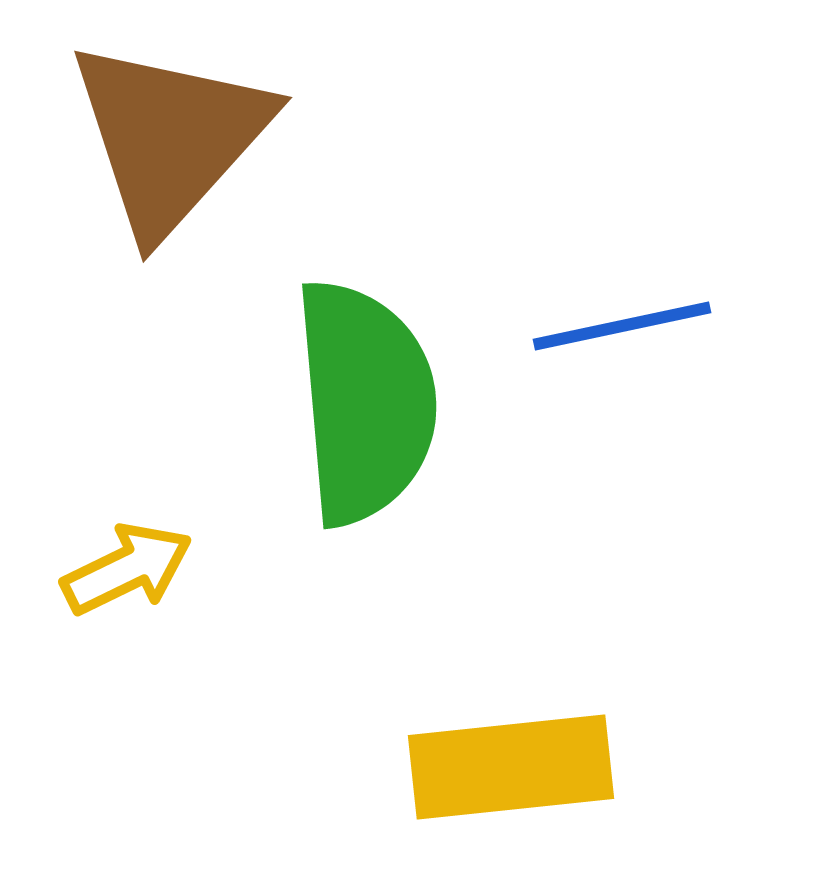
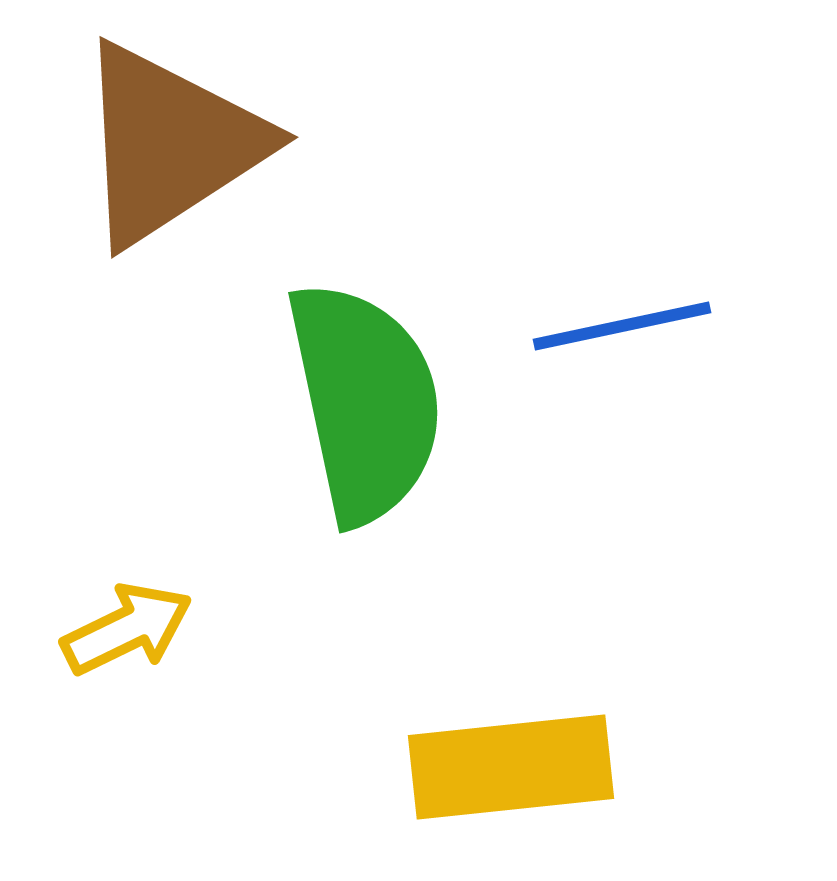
brown triangle: moved 7 px down; rotated 15 degrees clockwise
green semicircle: rotated 7 degrees counterclockwise
yellow arrow: moved 60 px down
